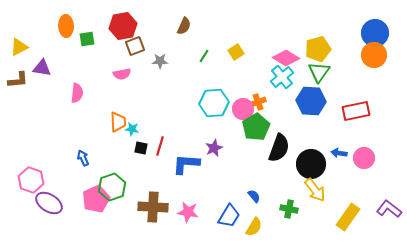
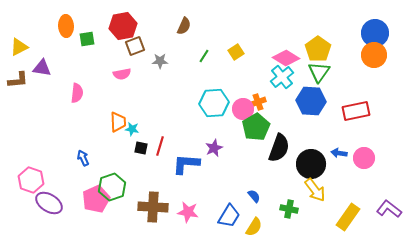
yellow pentagon at (318, 49): rotated 20 degrees counterclockwise
